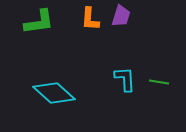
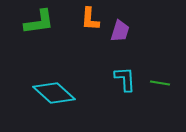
purple trapezoid: moved 1 px left, 15 px down
green line: moved 1 px right, 1 px down
